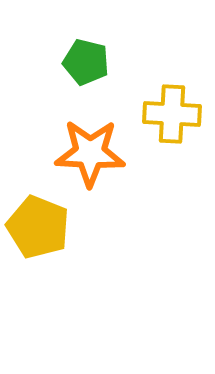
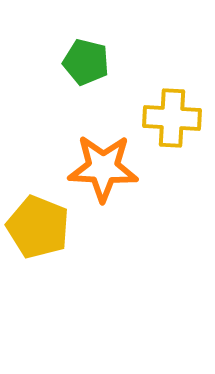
yellow cross: moved 4 px down
orange star: moved 13 px right, 15 px down
